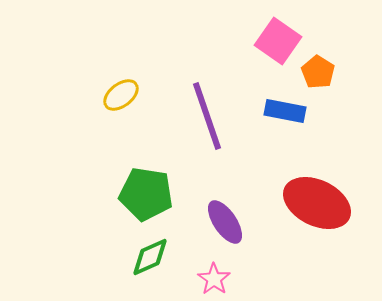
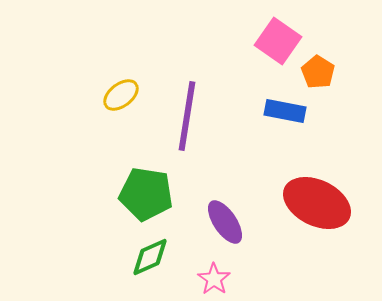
purple line: moved 20 px left; rotated 28 degrees clockwise
